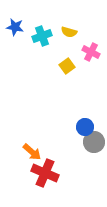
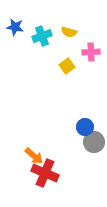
pink cross: rotated 30 degrees counterclockwise
orange arrow: moved 2 px right, 4 px down
